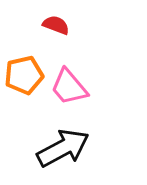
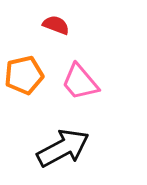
pink trapezoid: moved 11 px right, 5 px up
